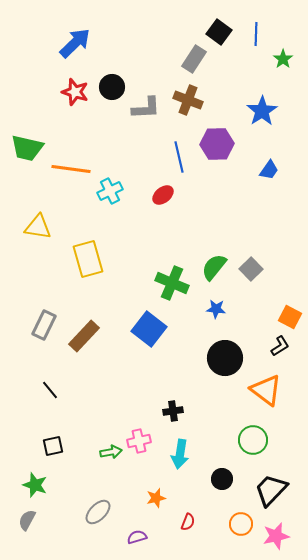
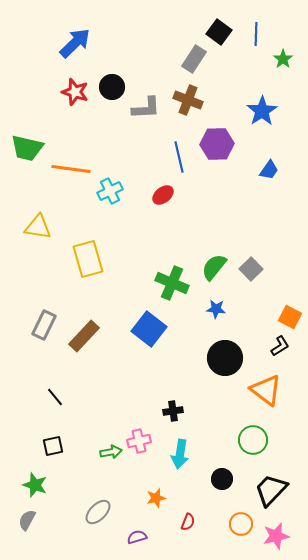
black line at (50, 390): moved 5 px right, 7 px down
